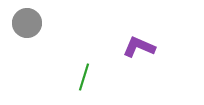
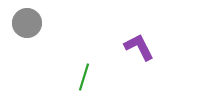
purple L-shape: rotated 40 degrees clockwise
